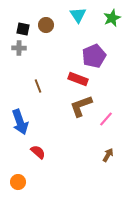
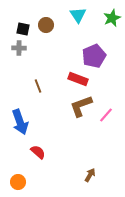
pink line: moved 4 px up
brown arrow: moved 18 px left, 20 px down
